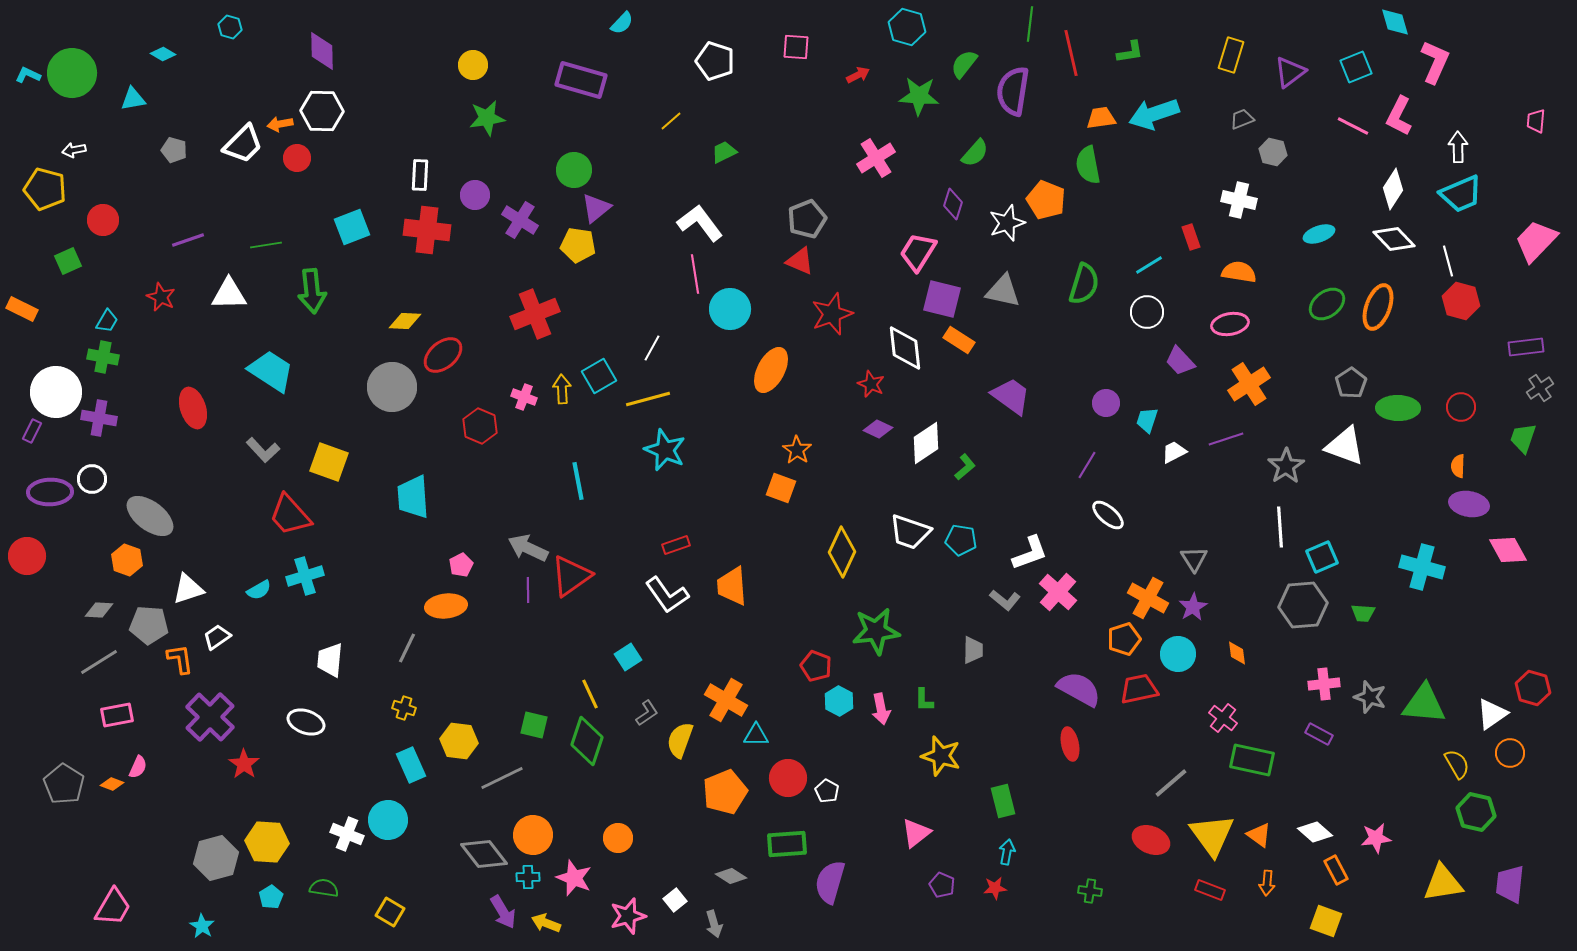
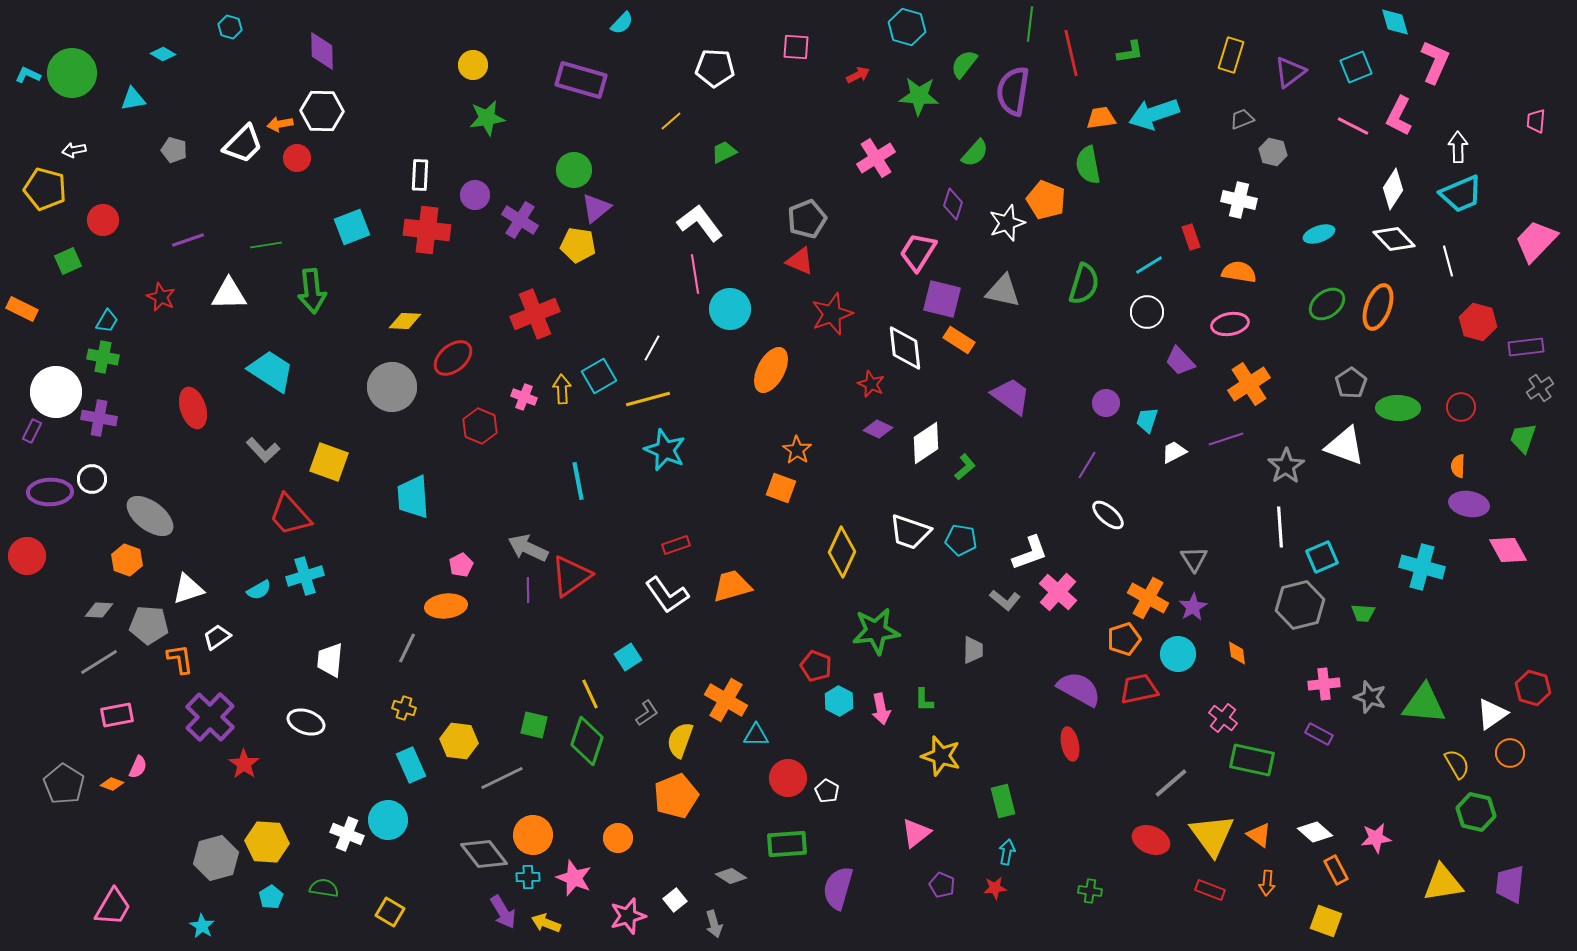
white pentagon at (715, 61): moved 7 px down; rotated 15 degrees counterclockwise
red hexagon at (1461, 301): moved 17 px right, 21 px down
red ellipse at (443, 355): moved 10 px right, 3 px down
orange trapezoid at (732, 586): rotated 78 degrees clockwise
gray hexagon at (1303, 605): moved 3 px left; rotated 9 degrees counterclockwise
orange pentagon at (725, 792): moved 49 px left, 4 px down
purple semicircle at (830, 882): moved 8 px right, 6 px down
